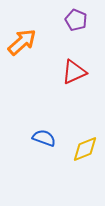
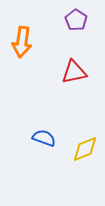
purple pentagon: rotated 10 degrees clockwise
orange arrow: rotated 140 degrees clockwise
red triangle: rotated 12 degrees clockwise
